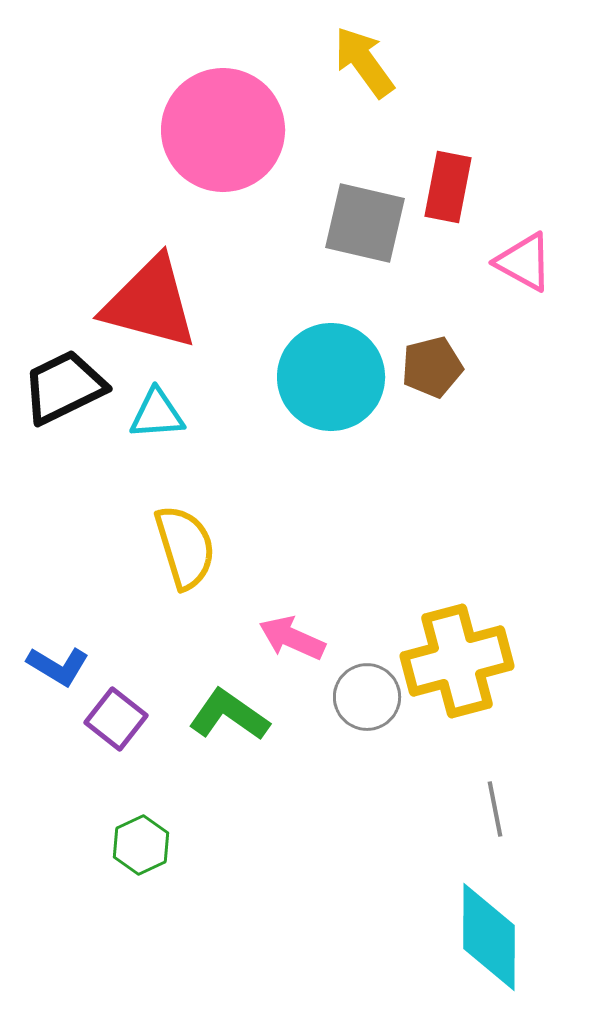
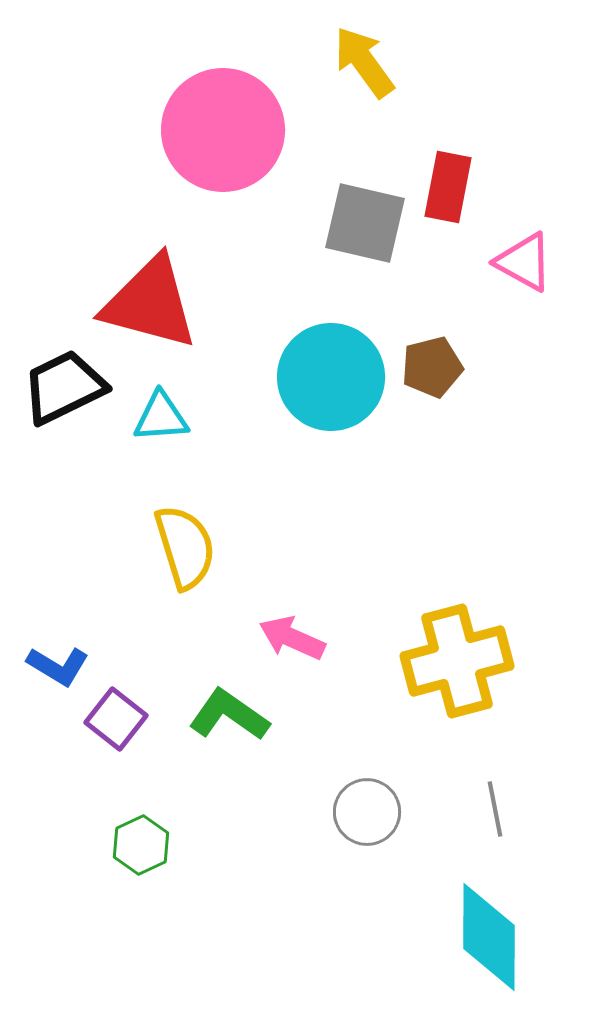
cyan triangle: moved 4 px right, 3 px down
gray circle: moved 115 px down
